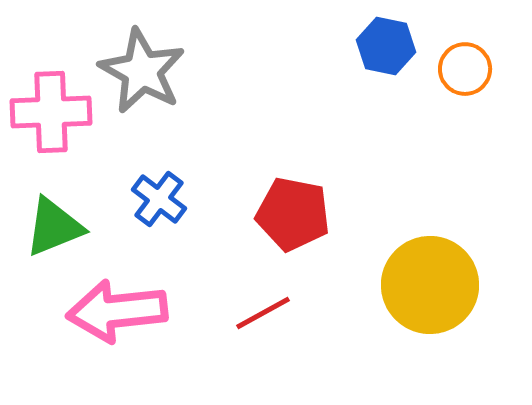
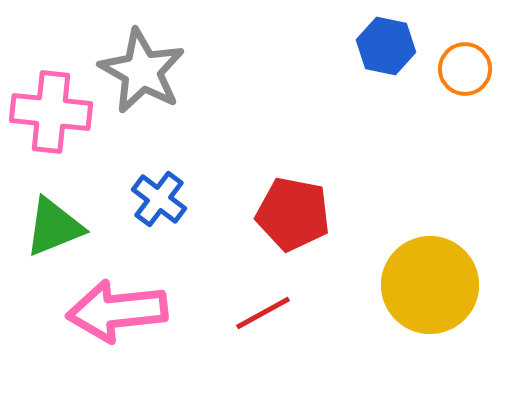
pink cross: rotated 8 degrees clockwise
